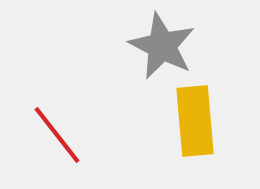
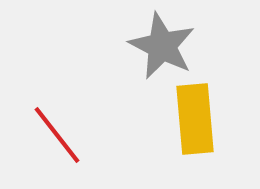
yellow rectangle: moved 2 px up
